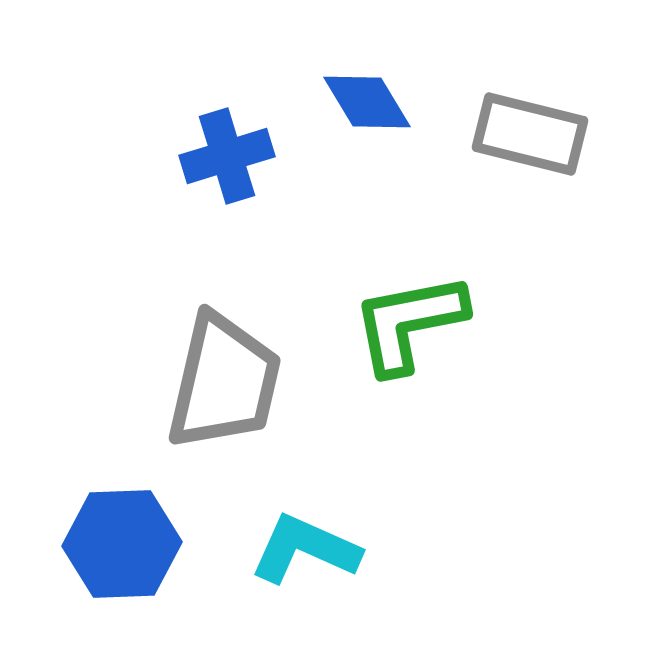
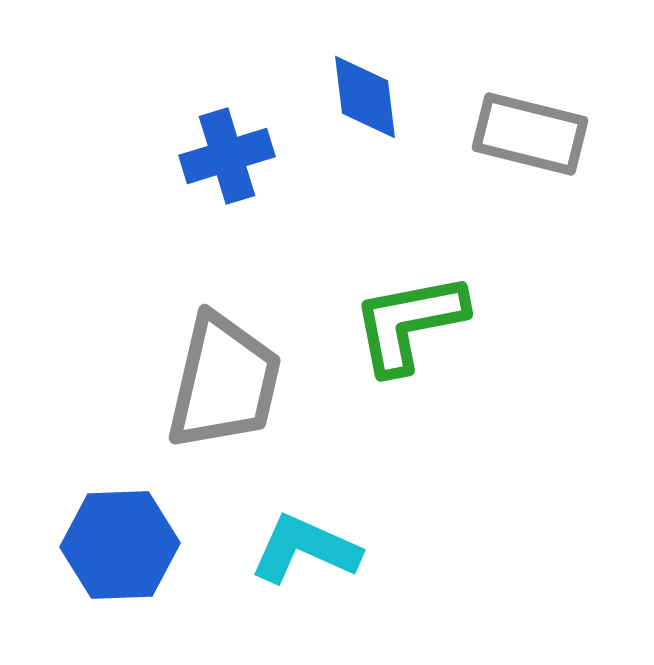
blue diamond: moved 2 px left, 5 px up; rotated 24 degrees clockwise
blue hexagon: moved 2 px left, 1 px down
